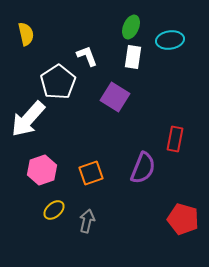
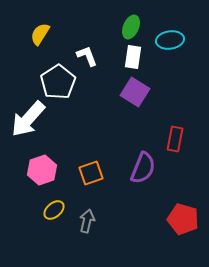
yellow semicircle: moved 14 px right; rotated 135 degrees counterclockwise
purple square: moved 20 px right, 5 px up
